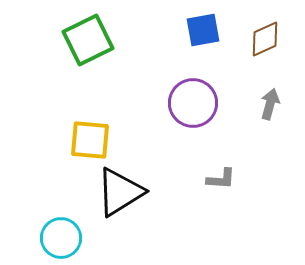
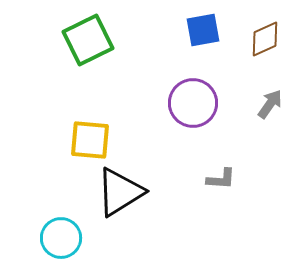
gray arrow: rotated 20 degrees clockwise
